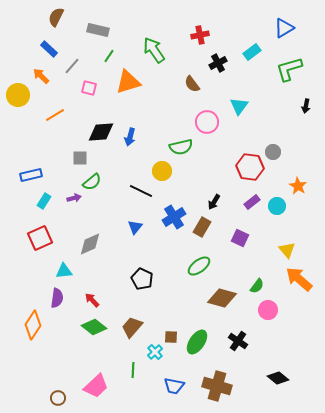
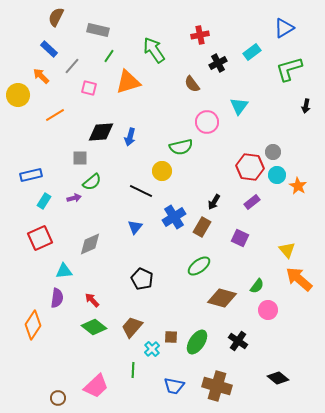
cyan circle at (277, 206): moved 31 px up
cyan cross at (155, 352): moved 3 px left, 3 px up
